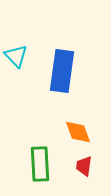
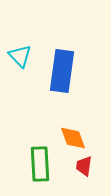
cyan triangle: moved 4 px right
orange diamond: moved 5 px left, 6 px down
